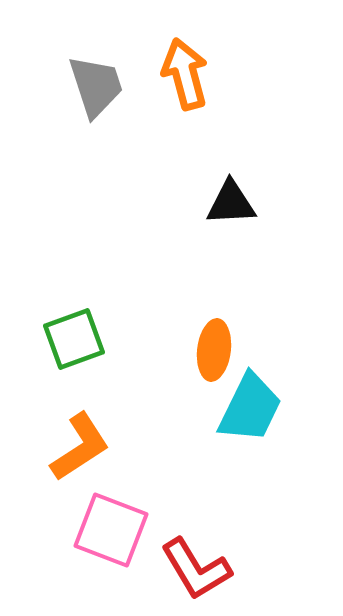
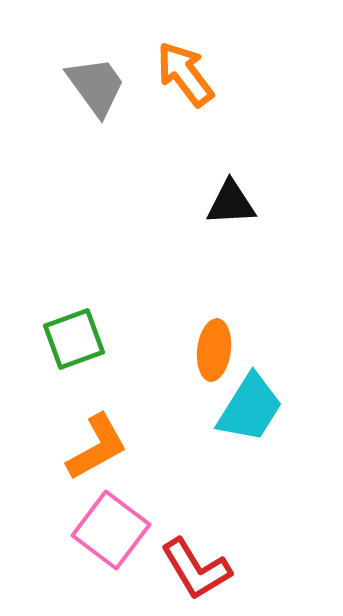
orange arrow: rotated 22 degrees counterclockwise
gray trapezoid: rotated 18 degrees counterclockwise
cyan trapezoid: rotated 6 degrees clockwise
orange L-shape: moved 17 px right; rotated 4 degrees clockwise
pink square: rotated 16 degrees clockwise
